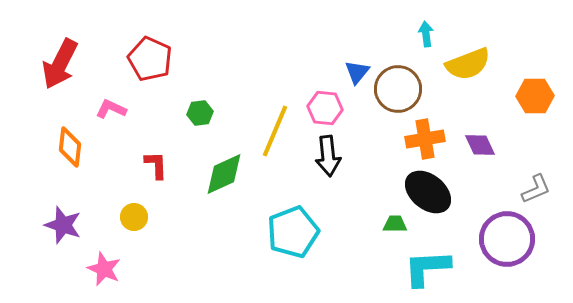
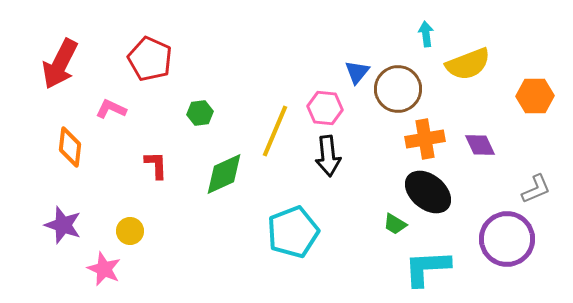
yellow circle: moved 4 px left, 14 px down
green trapezoid: rotated 150 degrees counterclockwise
